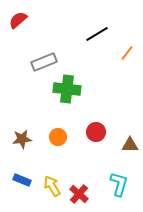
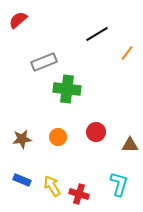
red cross: rotated 24 degrees counterclockwise
